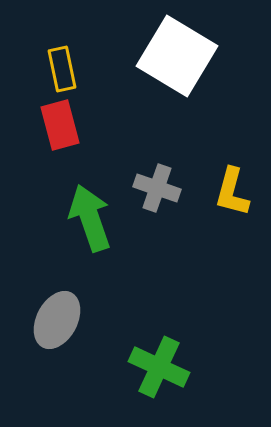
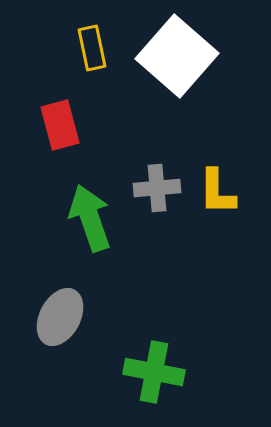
white square: rotated 10 degrees clockwise
yellow rectangle: moved 30 px right, 21 px up
gray cross: rotated 24 degrees counterclockwise
yellow L-shape: moved 15 px left; rotated 15 degrees counterclockwise
gray ellipse: moved 3 px right, 3 px up
green cross: moved 5 px left, 5 px down; rotated 14 degrees counterclockwise
